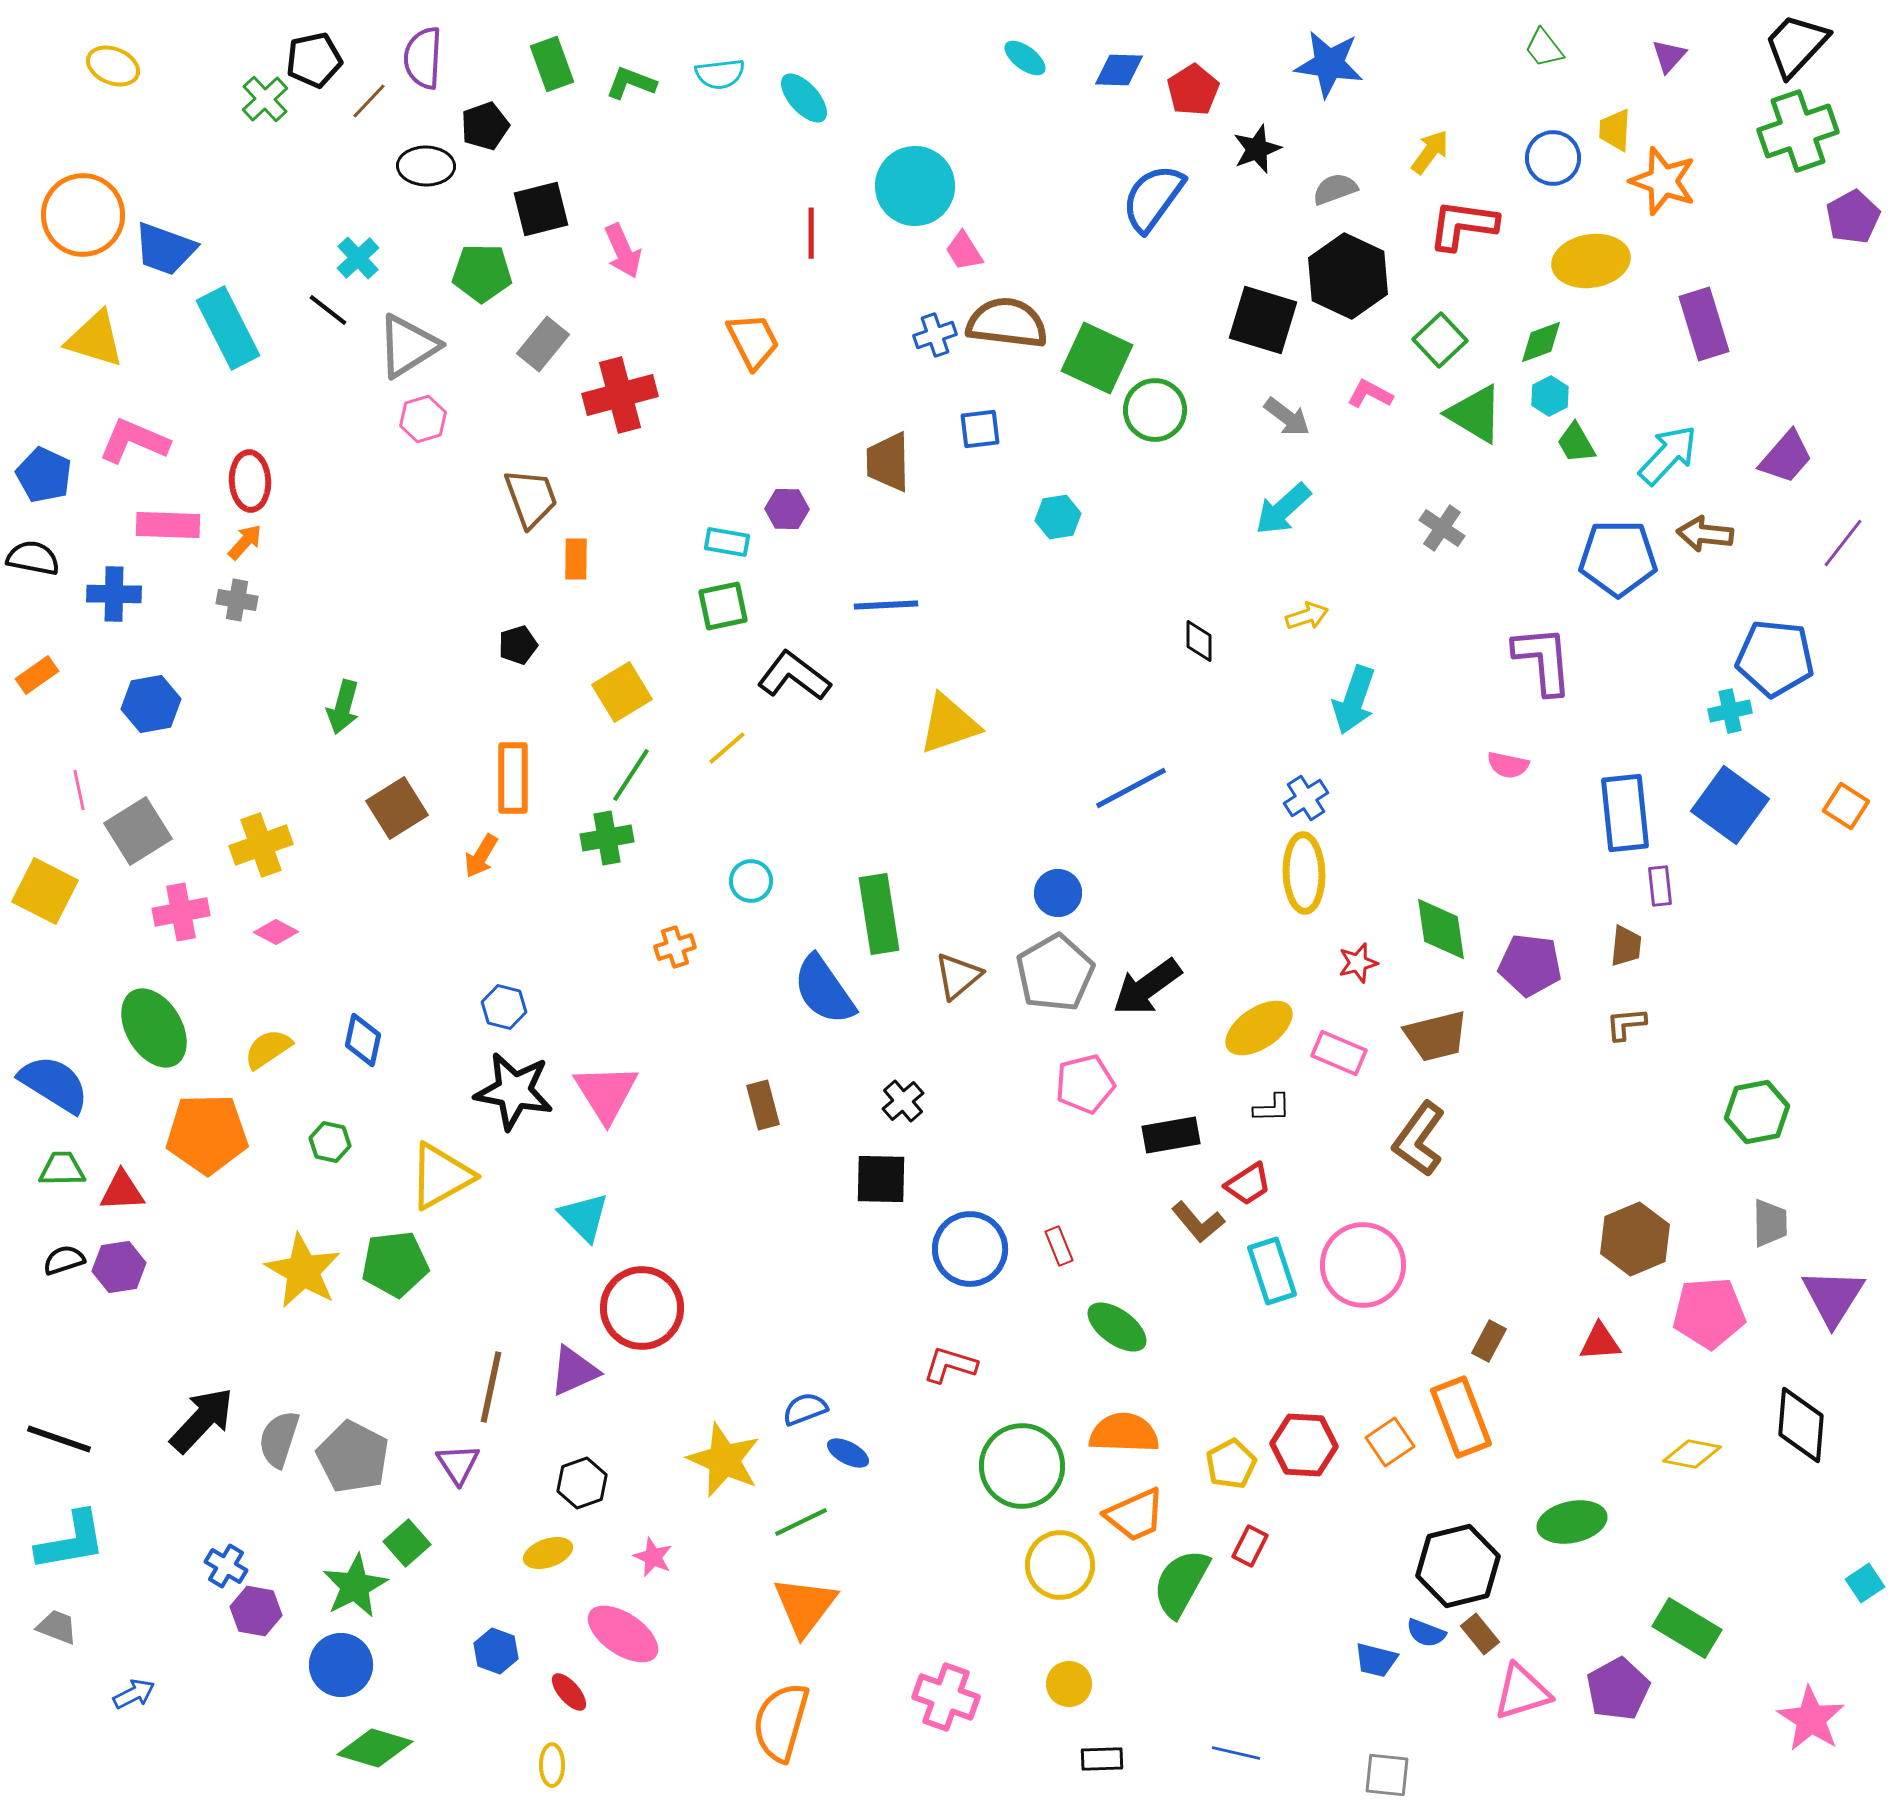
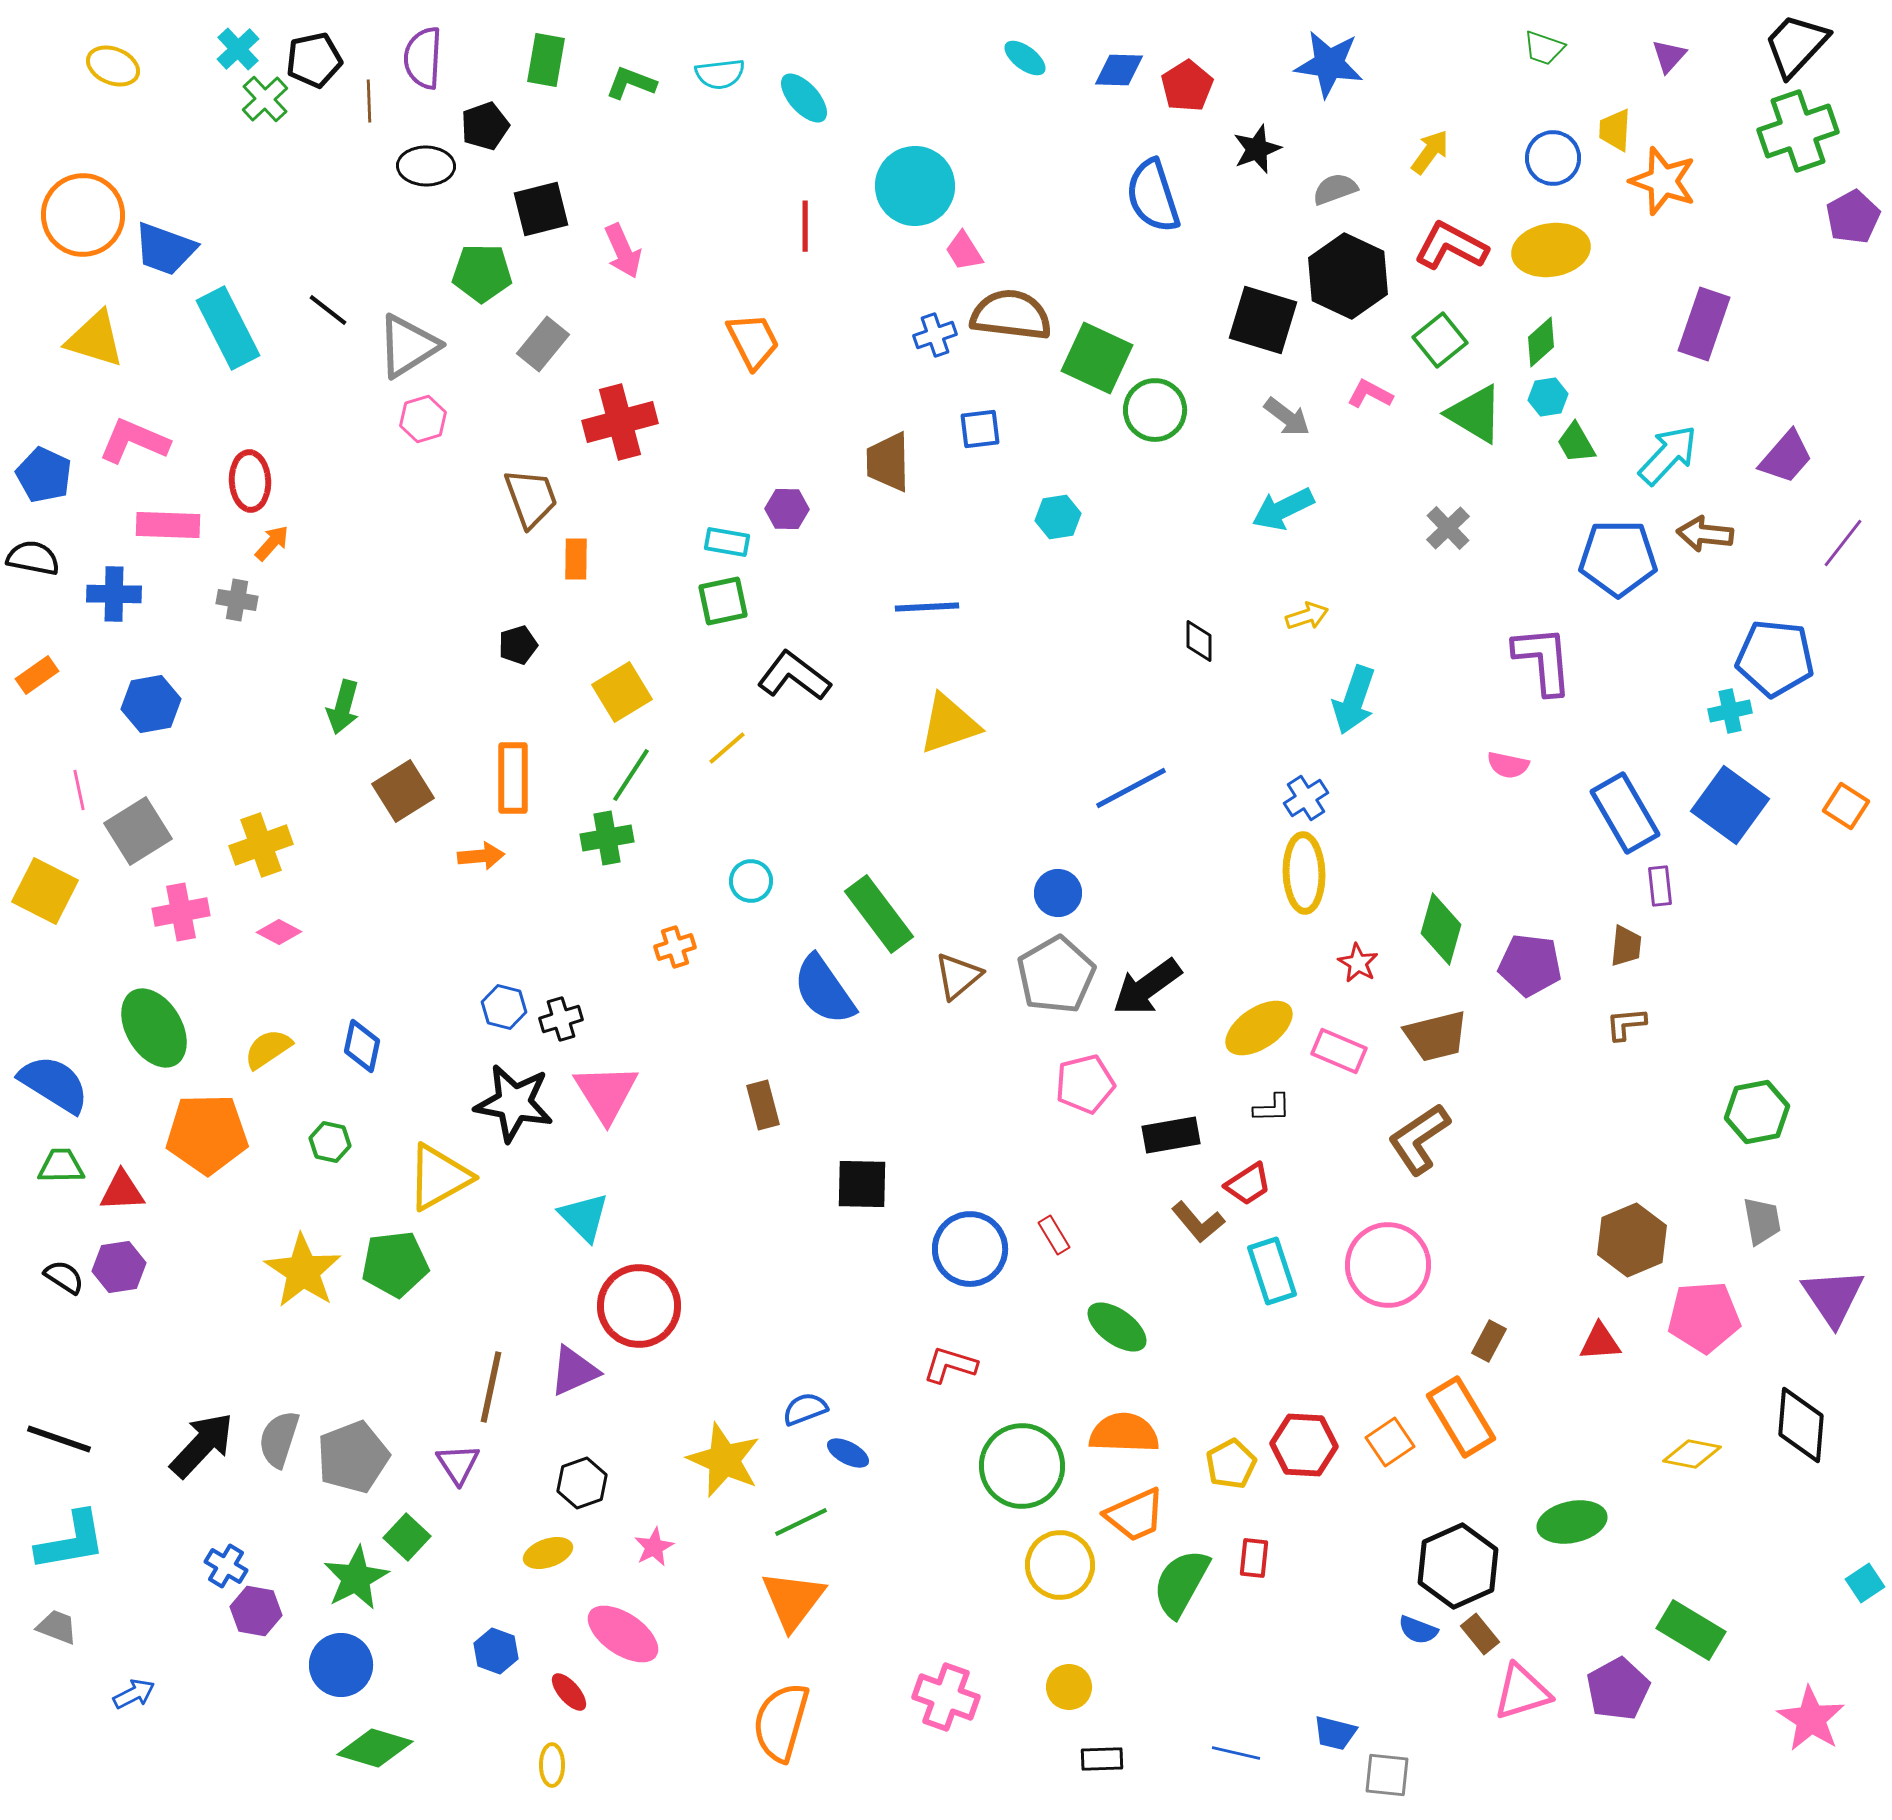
green trapezoid at (1544, 48): rotated 33 degrees counterclockwise
green rectangle at (552, 64): moved 6 px left, 4 px up; rotated 30 degrees clockwise
red pentagon at (1193, 90): moved 6 px left, 4 px up
brown line at (369, 101): rotated 45 degrees counterclockwise
blue semicircle at (1153, 198): moved 2 px up; rotated 54 degrees counterclockwise
red L-shape at (1463, 225): moved 12 px left, 21 px down; rotated 20 degrees clockwise
red line at (811, 233): moved 6 px left, 7 px up
cyan cross at (358, 258): moved 120 px left, 209 px up
yellow ellipse at (1591, 261): moved 40 px left, 11 px up
brown semicircle at (1007, 323): moved 4 px right, 8 px up
purple rectangle at (1704, 324): rotated 36 degrees clockwise
green square at (1440, 340): rotated 4 degrees clockwise
green diamond at (1541, 342): rotated 21 degrees counterclockwise
red cross at (620, 395): moved 27 px down
cyan hexagon at (1550, 396): moved 2 px left, 1 px down; rotated 18 degrees clockwise
cyan arrow at (1283, 509): rotated 16 degrees clockwise
gray cross at (1442, 528): moved 6 px right; rotated 12 degrees clockwise
orange arrow at (245, 542): moved 27 px right, 1 px down
blue line at (886, 605): moved 41 px right, 2 px down
green square at (723, 606): moved 5 px up
brown square at (397, 808): moved 6 px right, 17 px up
blue rectangle at (1625, 813): rotated 24 degrees counterclockwise
orange arrow at (481, 856): rotated 126 degrees counterclockwise
green rectangle at (879, 914): rotated 28 degrees counterclockwise
green diamond at (1441, 929): rotated 24 degrees clockwise
pink diamond at (276, 932): moved 3 px right
red star at (1358, 963): rotated 27 degrees counterclockwise
gray pentagon at (1055, 973): moved 1 px right, 2 px down
blue diamond at (363, 1040): moved 1 px left, 6 px down
pink rectangle at (1339, 1053): moved 2 px up
black star at (514, 1091): moved 12 px down
black cross at (903, 1101): moved 342 px left, 82 px up; rotated 24 degrees clockwise
brown L-shape at (1419, 1139): rotated 20 degrees clockwise
green trapezoid at (62, 1169): moved 1 px left, 3 px up
yellow triangle at (441, 1176): moved 2 px left, 1 px down
black square at (881, 1179): moved 19 px left, 5 px down
gray trapezoid at (1770, 1223): moved 8 px left, 2 px up; rotated 9 degrees counterclockwise
brown hexagon at (1635, 1239): moved 3 px left, 1 px down
red rectangle at (1059, 1246): moved 5 px left, 11 px up; rotated 9 degrees counterclockwise
black semicircle at (64, 1260): moved 17 px down; rotated 51 degrees clockwise
pink circle at (1363, 1265): moved 25 px right
yellow star at (303, 1271): rotated 4 degrees clockwise
purple triangle at (1833, 1297): rotated 6 degrees counterclockwise
red circle at (642, 1308): moved 3 px left, 2 px up
pink pentagon at (1709, 1313): moved 5 px left, 4 px down
orange rectangle at (1461, 1417): rotated 10 degrees counterclockwise
black arrow at (202, 1420): moved 25 px down
gray pentagon at (353, 1457): rotated 24 degrees clockwise
green square at (407, 1543): moved 6 px up; rotated 6 degrees counterclockwise
red rectangle at (1250, 1546): moved 4 px right, 12 px down; rotated 21 degrees counterclockwise
pink star at (653, 1557): moved 1 px right, 10 px up; rotated 21 degrees clockwise
black hexagon at (1458, 1566): rotated 10 degrees counterclockwise
green star at (355, 1586): moved 1 px right, 8 px up
orange triangle at (805, 1606): moved 12 px left, 6 px up
green rectangle at (1687, 1628): moved 4 px right, 2 px down
blue semicircle at (1426, 1633): moved 8 px left, 3 px up
blue trapezoid at (1376, 1660): moved 41 px left, 73 px down
yellow circle at (1069, 1684): moved 3 px down
